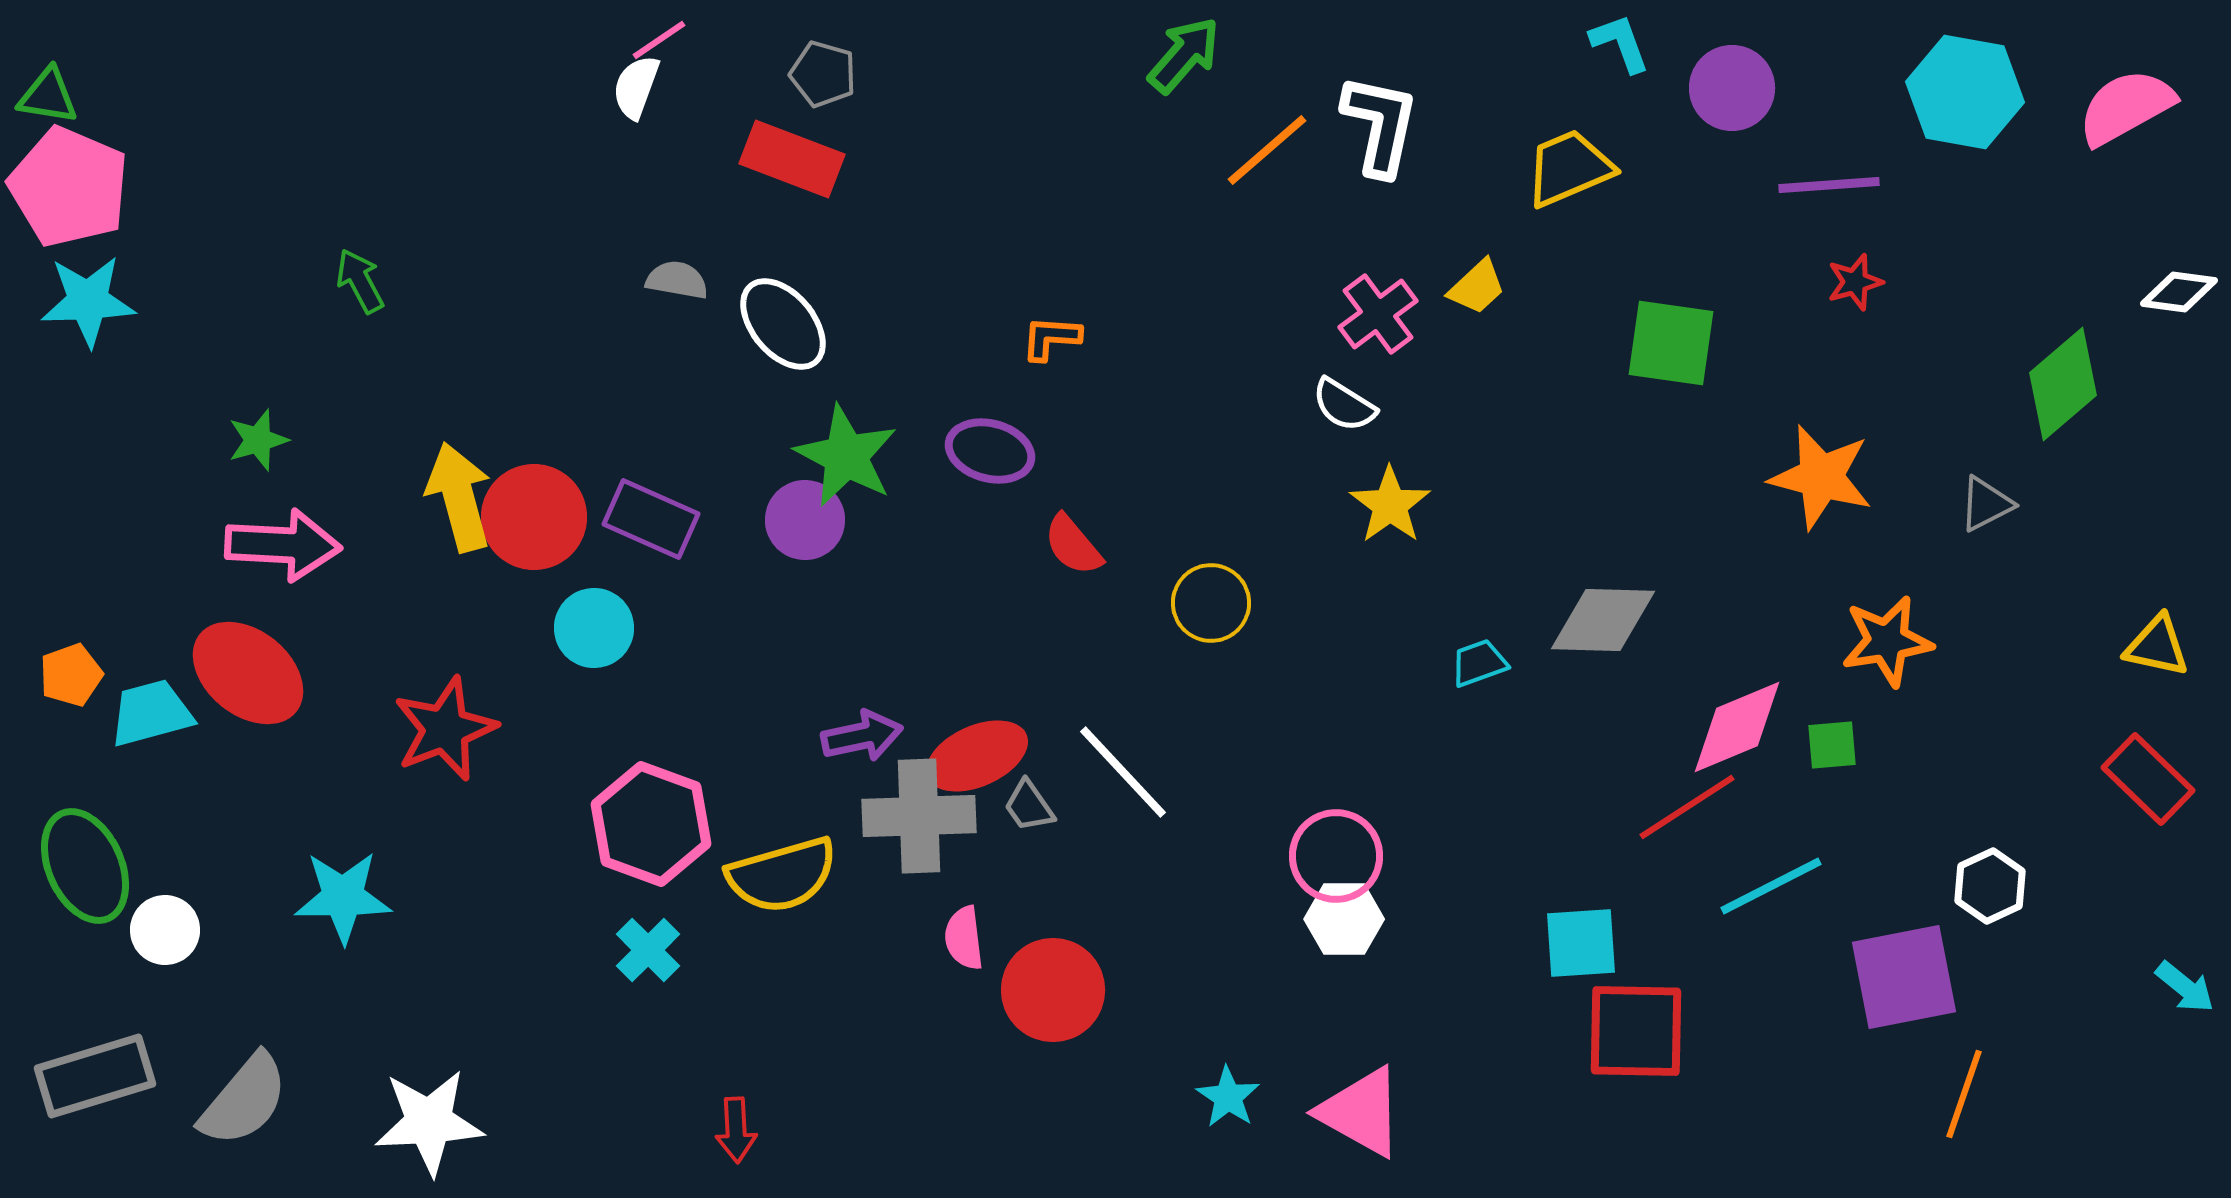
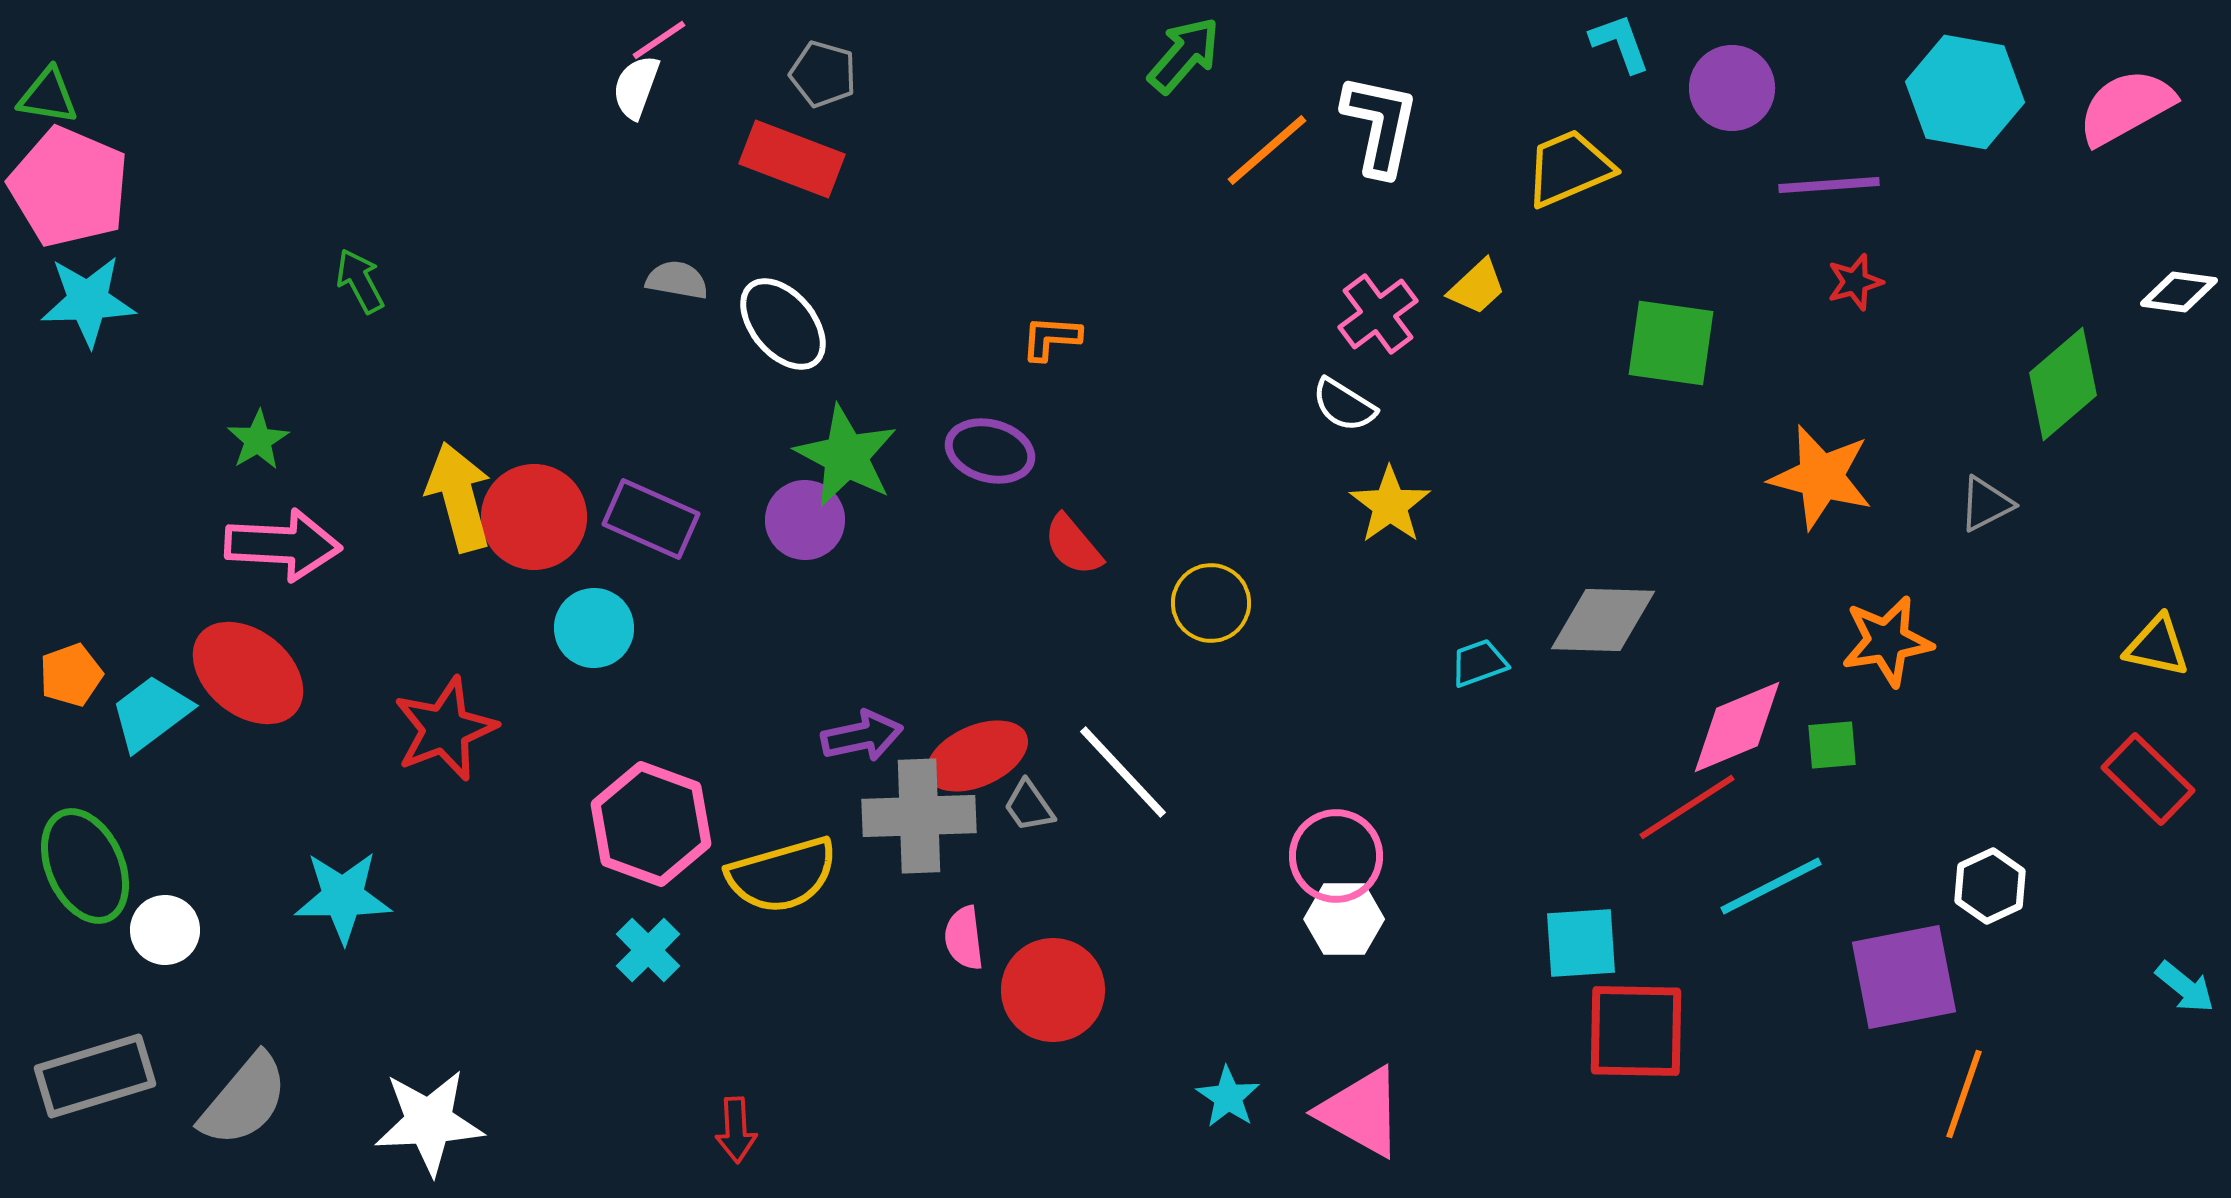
green star at (258, 440): rotated 14 degrees counterclockwise
cyan trapezoid at (151, 713): rotated 22 degrees counterclockwise
